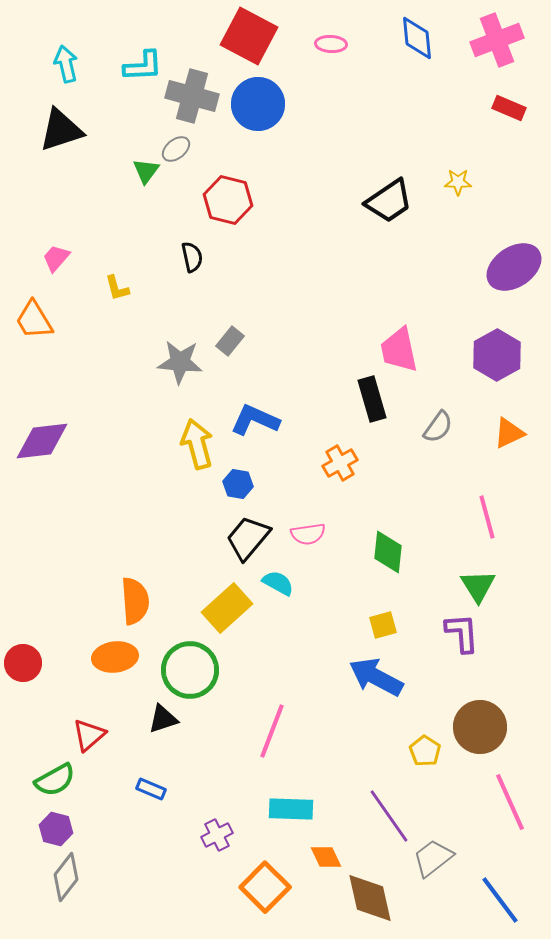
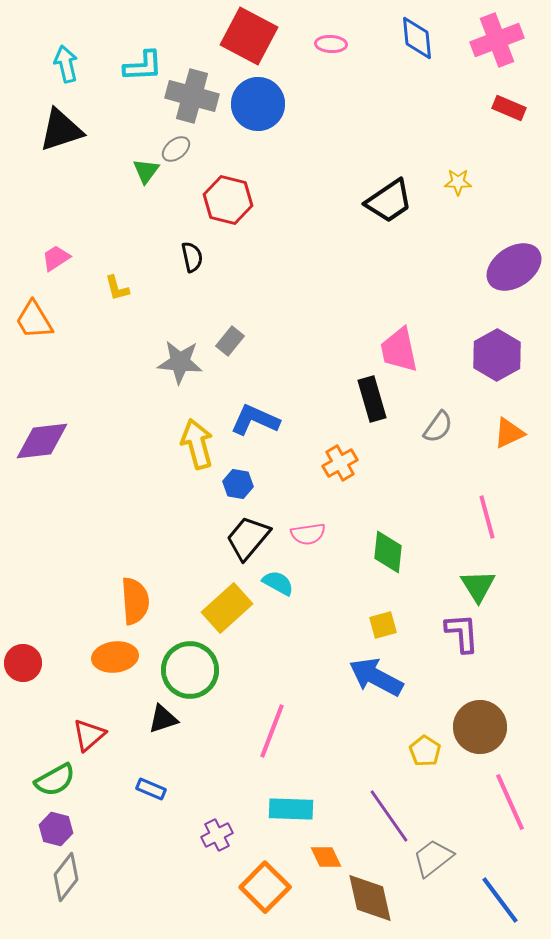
pink trapezoid at (56, 258): rotated 16 degrees clockwise
